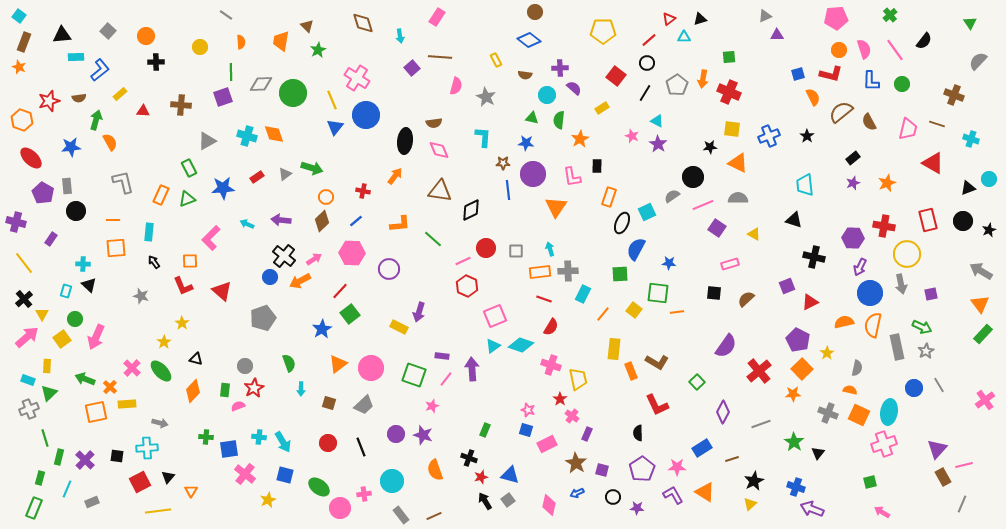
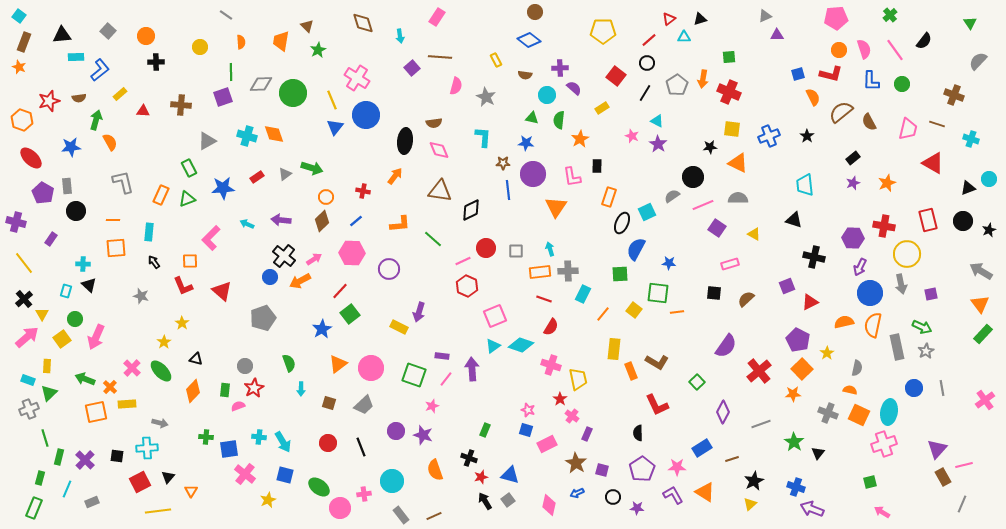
gray line at (939, 385): moved 3 px right, 3 px down; rotated 21 degrees clockwise
purple circle at (396, 434): moved 3 px up
